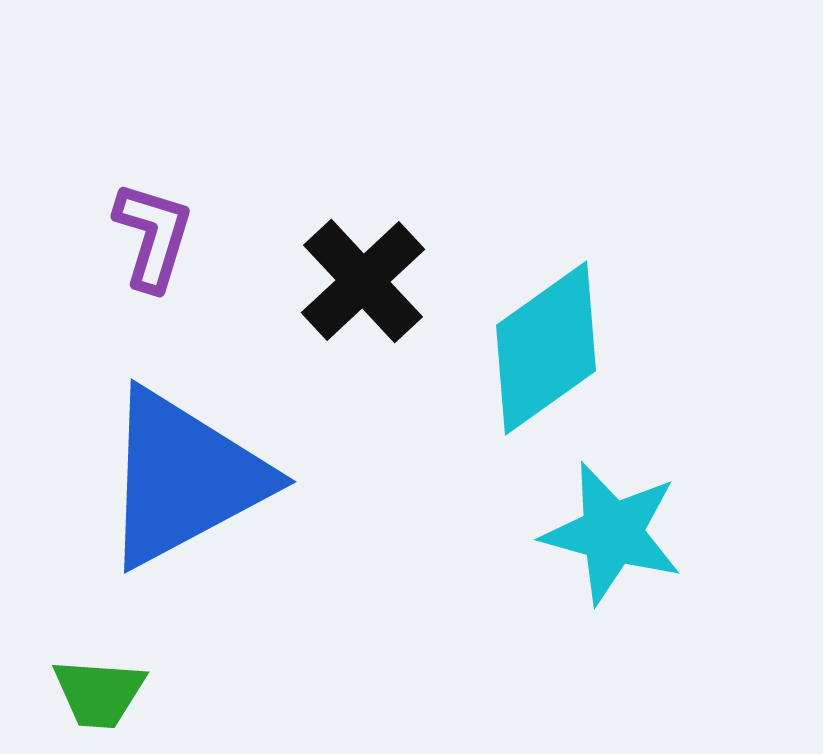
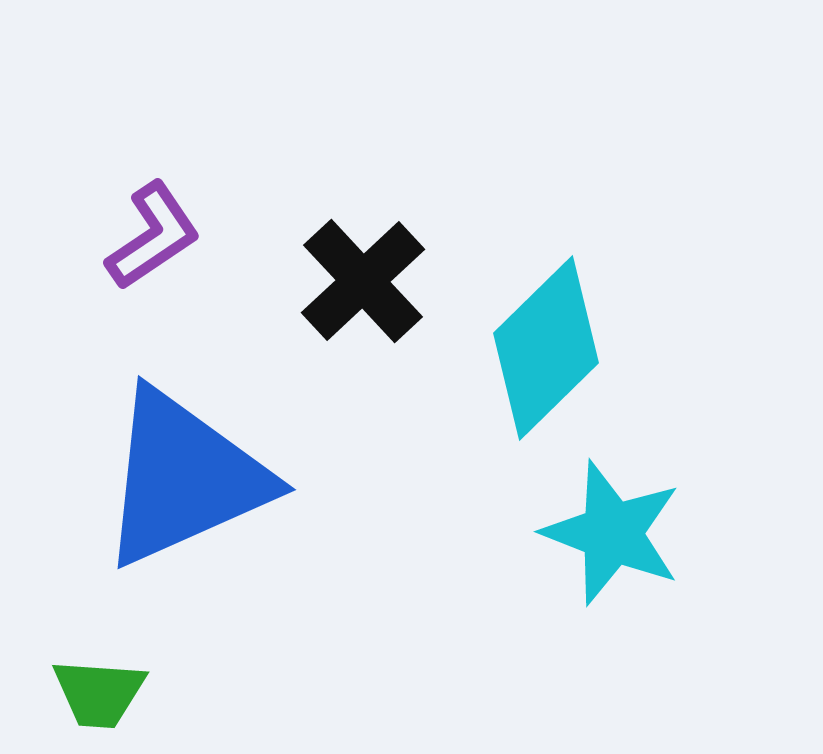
purple L-shape: rotated 39 degrees clockwise
cyan diamond: rotated 9 degrees counterclockwise
blue triangle: rotated 4 degrees clockwise
cyan star: rotated 6 degrees clockwise
